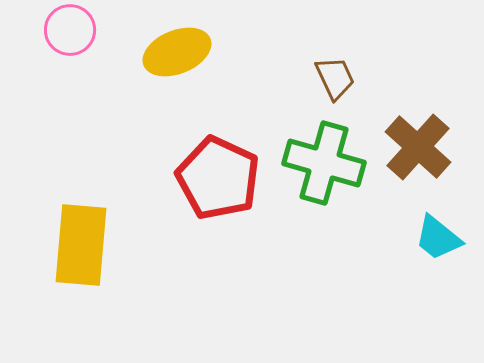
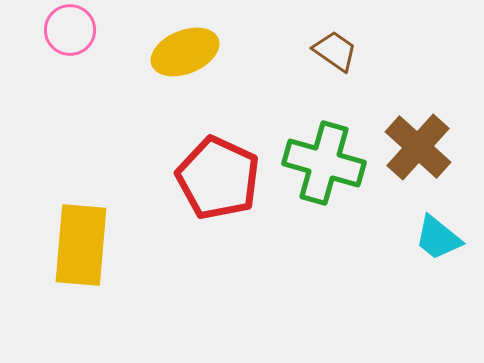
yellow ellipse: moved 8 px right
brown trapezoid: moved 27 px up; rotated 30 degrees counterclockwise
